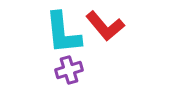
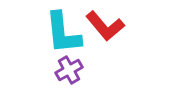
purple cross: rotated 12 degrees counterclockwise
